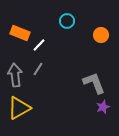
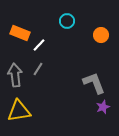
yellow triangle: moved 3 px down; rotated 20 degrees clockwise
